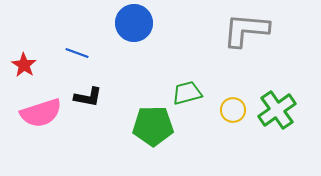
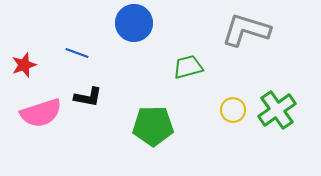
gray L-shape: rotated 12 degrees clockwise
red star: rotated 20 degrees clockwise
green trapezoid: moved 1 px right, 26 px up
